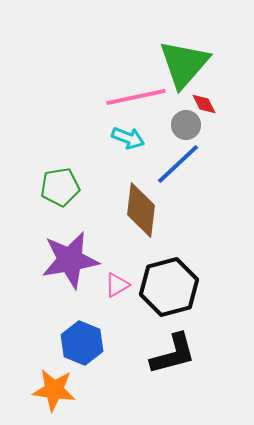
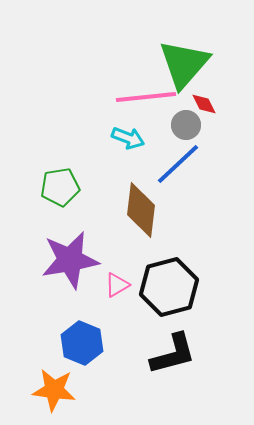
pink line: moved 10 px right; rotated 6 degrees clockwise
